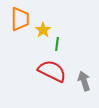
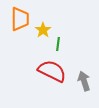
green line: moved 1 px right
